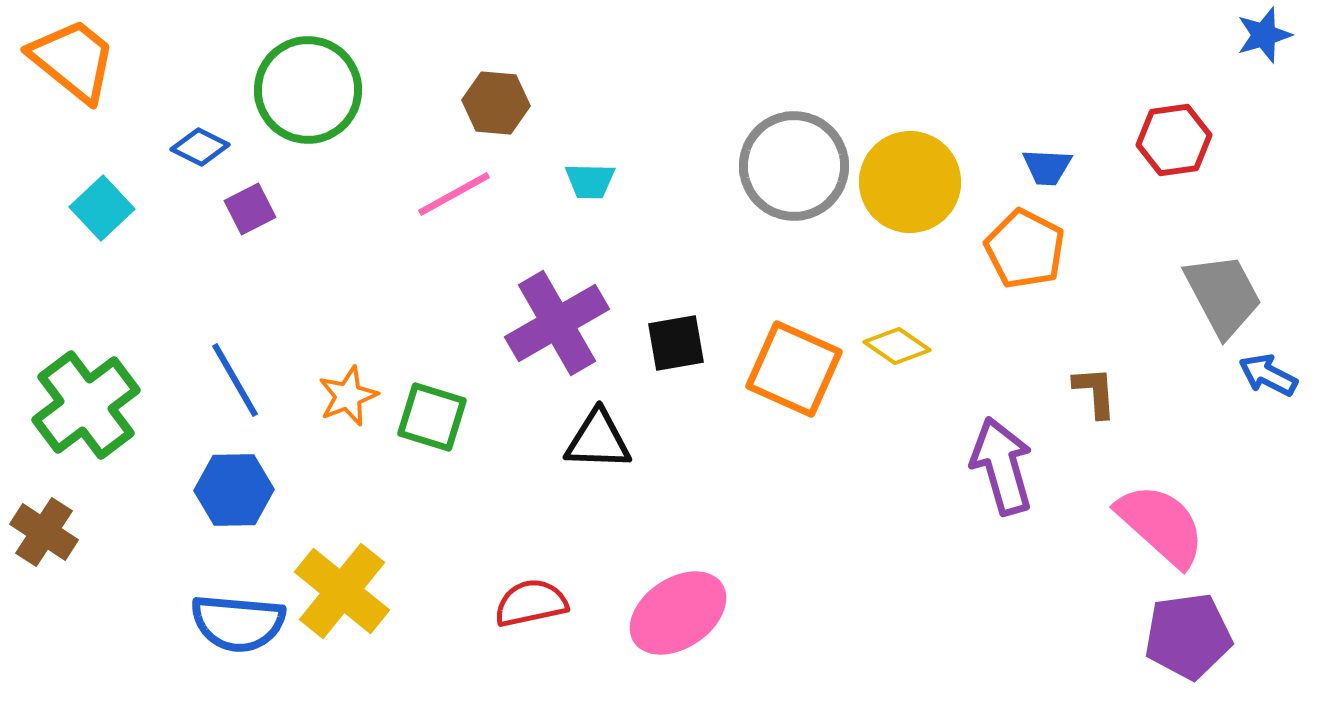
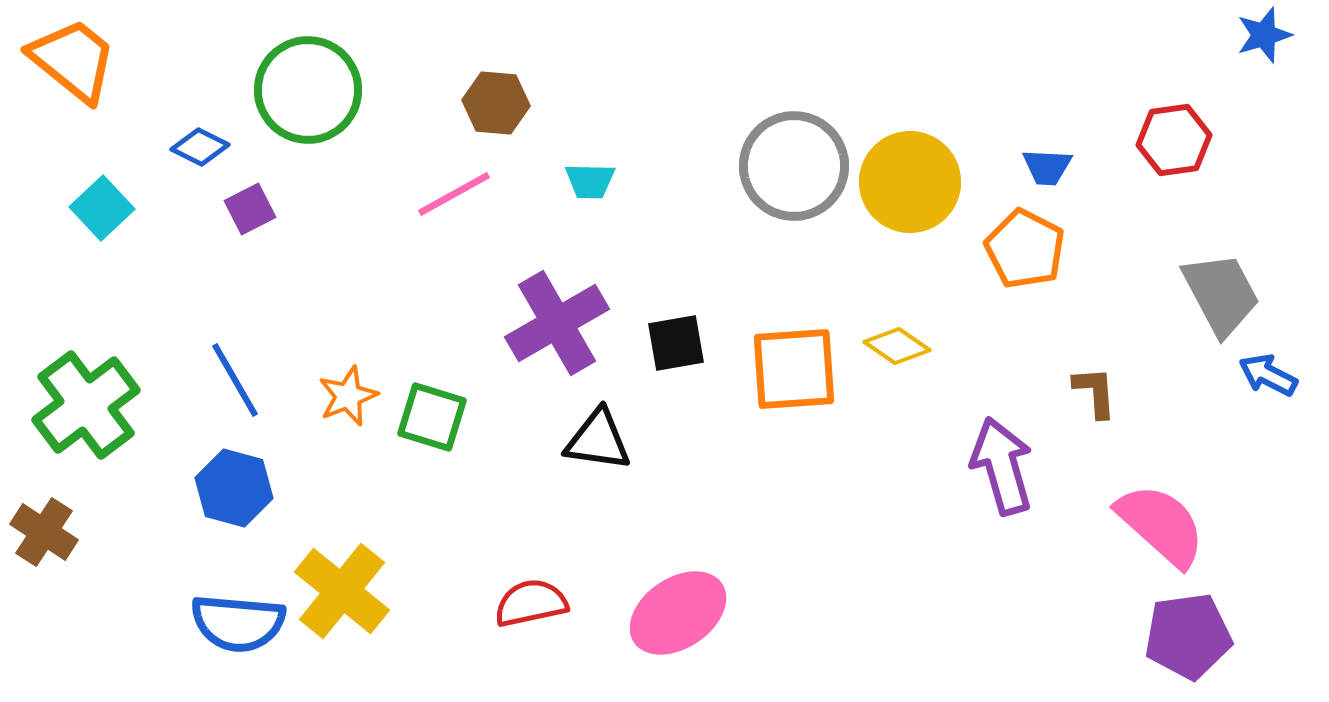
gray trapezoid: moved 2 px left, 1 px up
orange square: rotated 28 degrees counterclockwise
black triangle: rotated 6 degrees clockwise
blue hexagon: moved 2 px up; rotated 16 degrees clockwise
